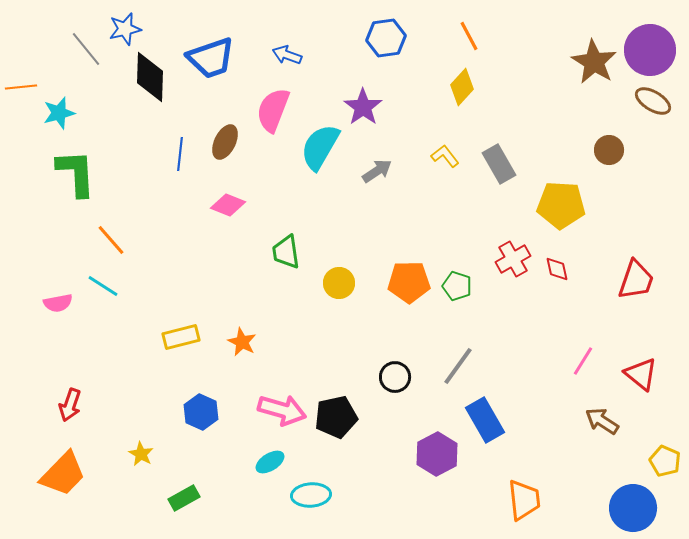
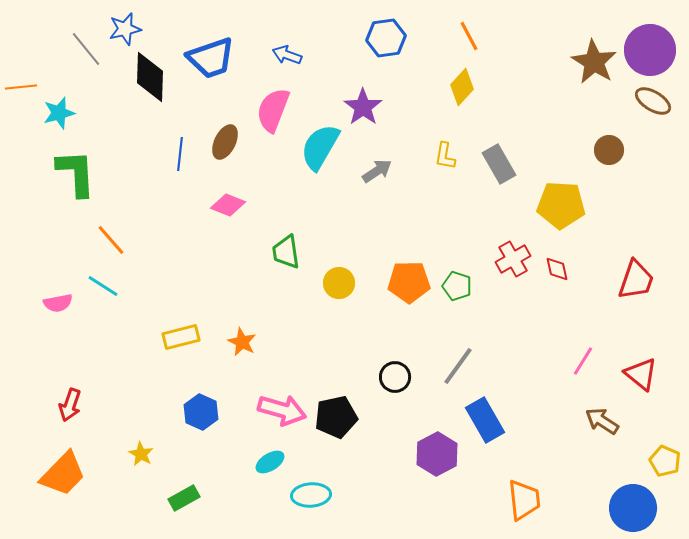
yellow L-shape at (445, 156): rotated 132 degrees counterclockwise
